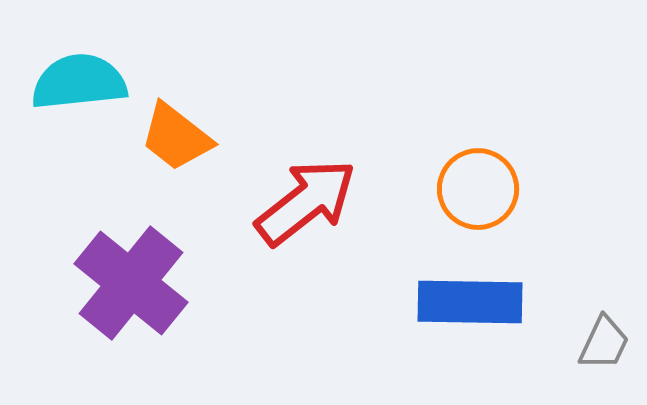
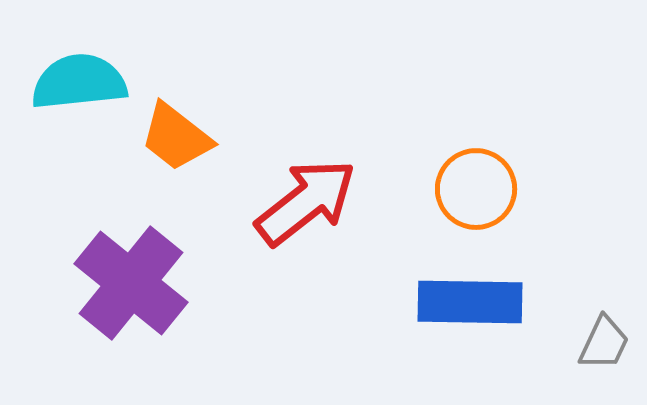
orange circle: moved 2 px left
